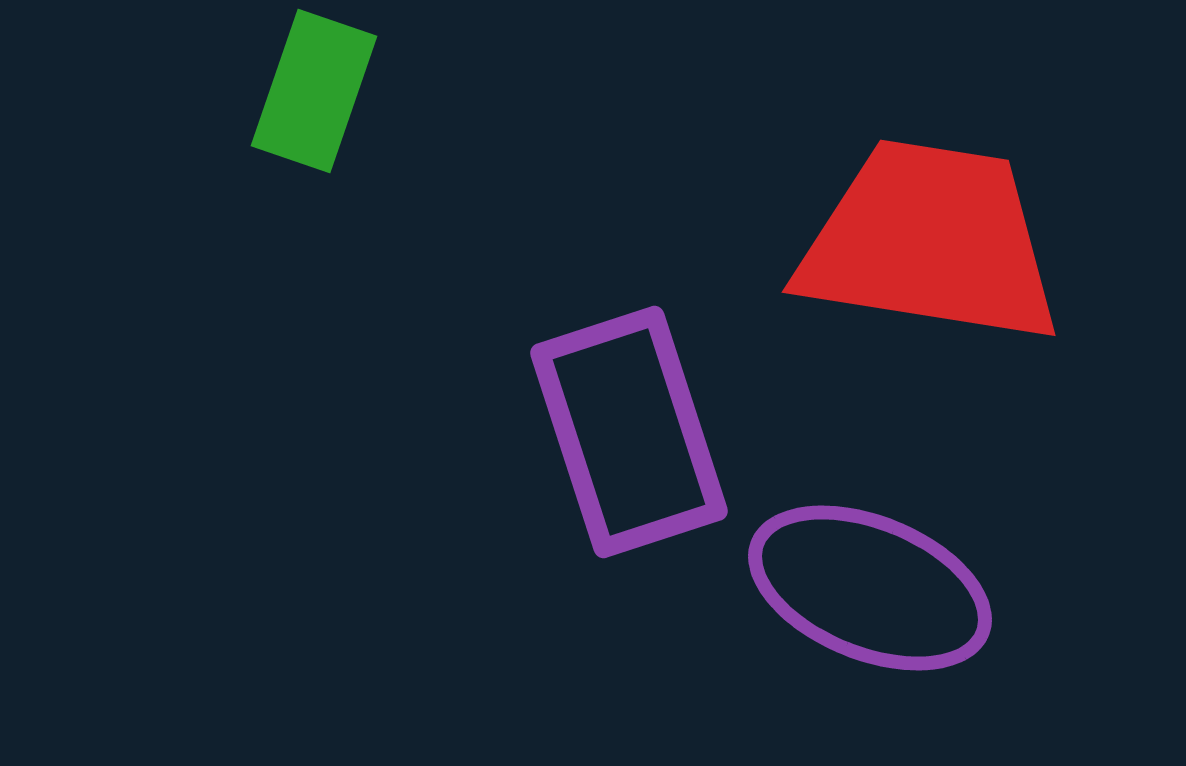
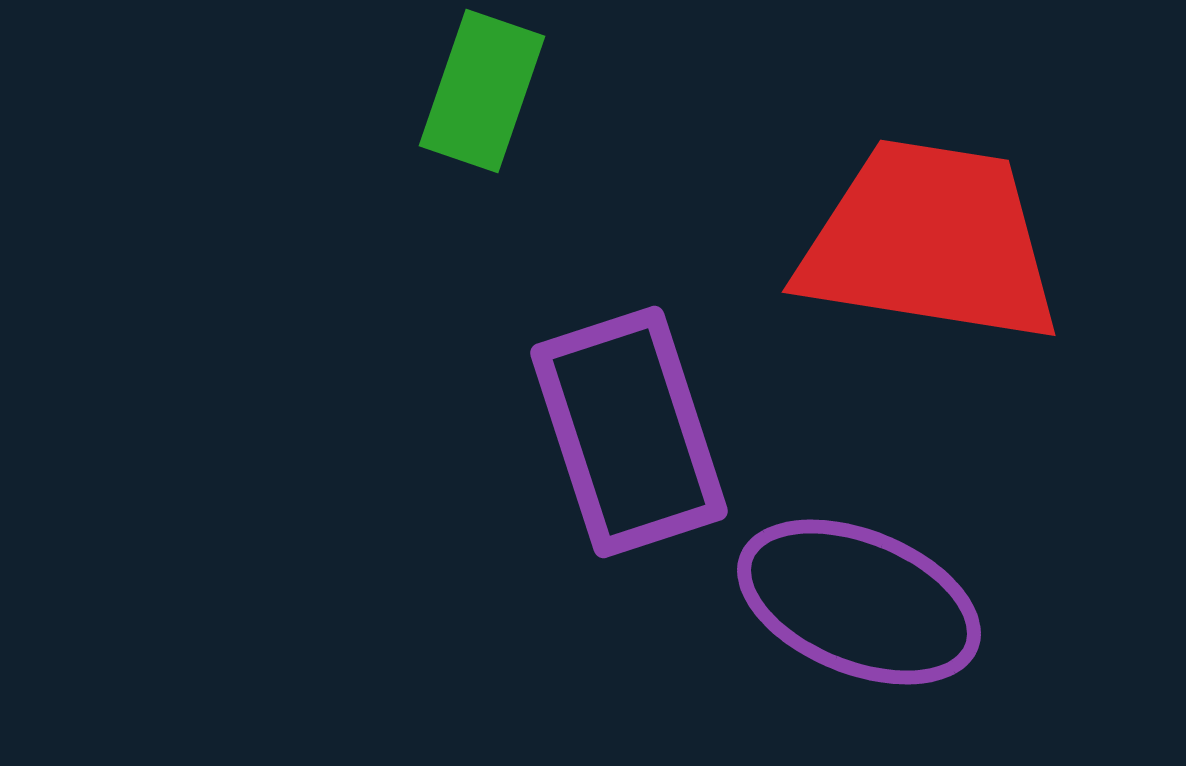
green rectangle: moved 168 px right
purple ellipse: moved 11 px left, 14 px down
